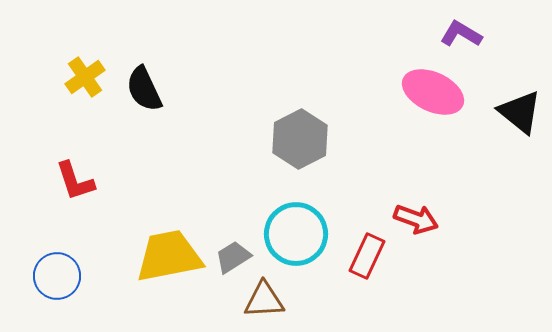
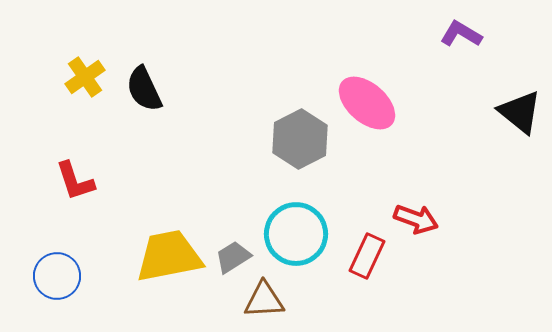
pink ellipse: moved 66 px left, 11 px down; rotated 16 degrees clockwise
